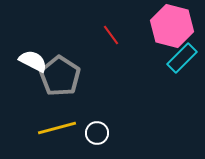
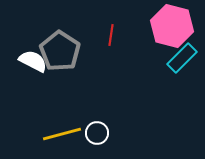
red line: rotated 45 degrees clockwise
gray pentagon: moved 25 px up
yellow line: moved 5 px right, 6 px down
